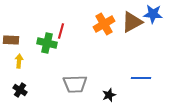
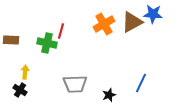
yellow arrow: moved 6 px right, 11 px down
blue line: moved 5 px down; rotated 66 degrees counterclockwise
